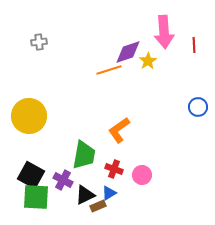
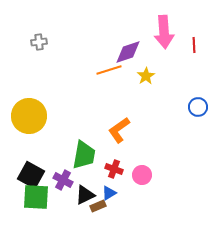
yellow star: moved 2 px left, 15 px down
